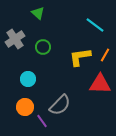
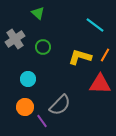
yellow L-shape: rotated 25 degrees clockwise
